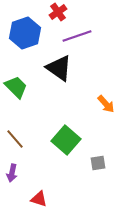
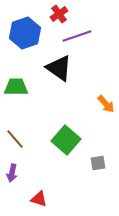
red cross: moved 1 px right, 2 px down
green trapezoid: rotated 45 degrees counterclockwise
